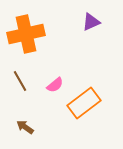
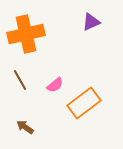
brown line: moved 1 px up
